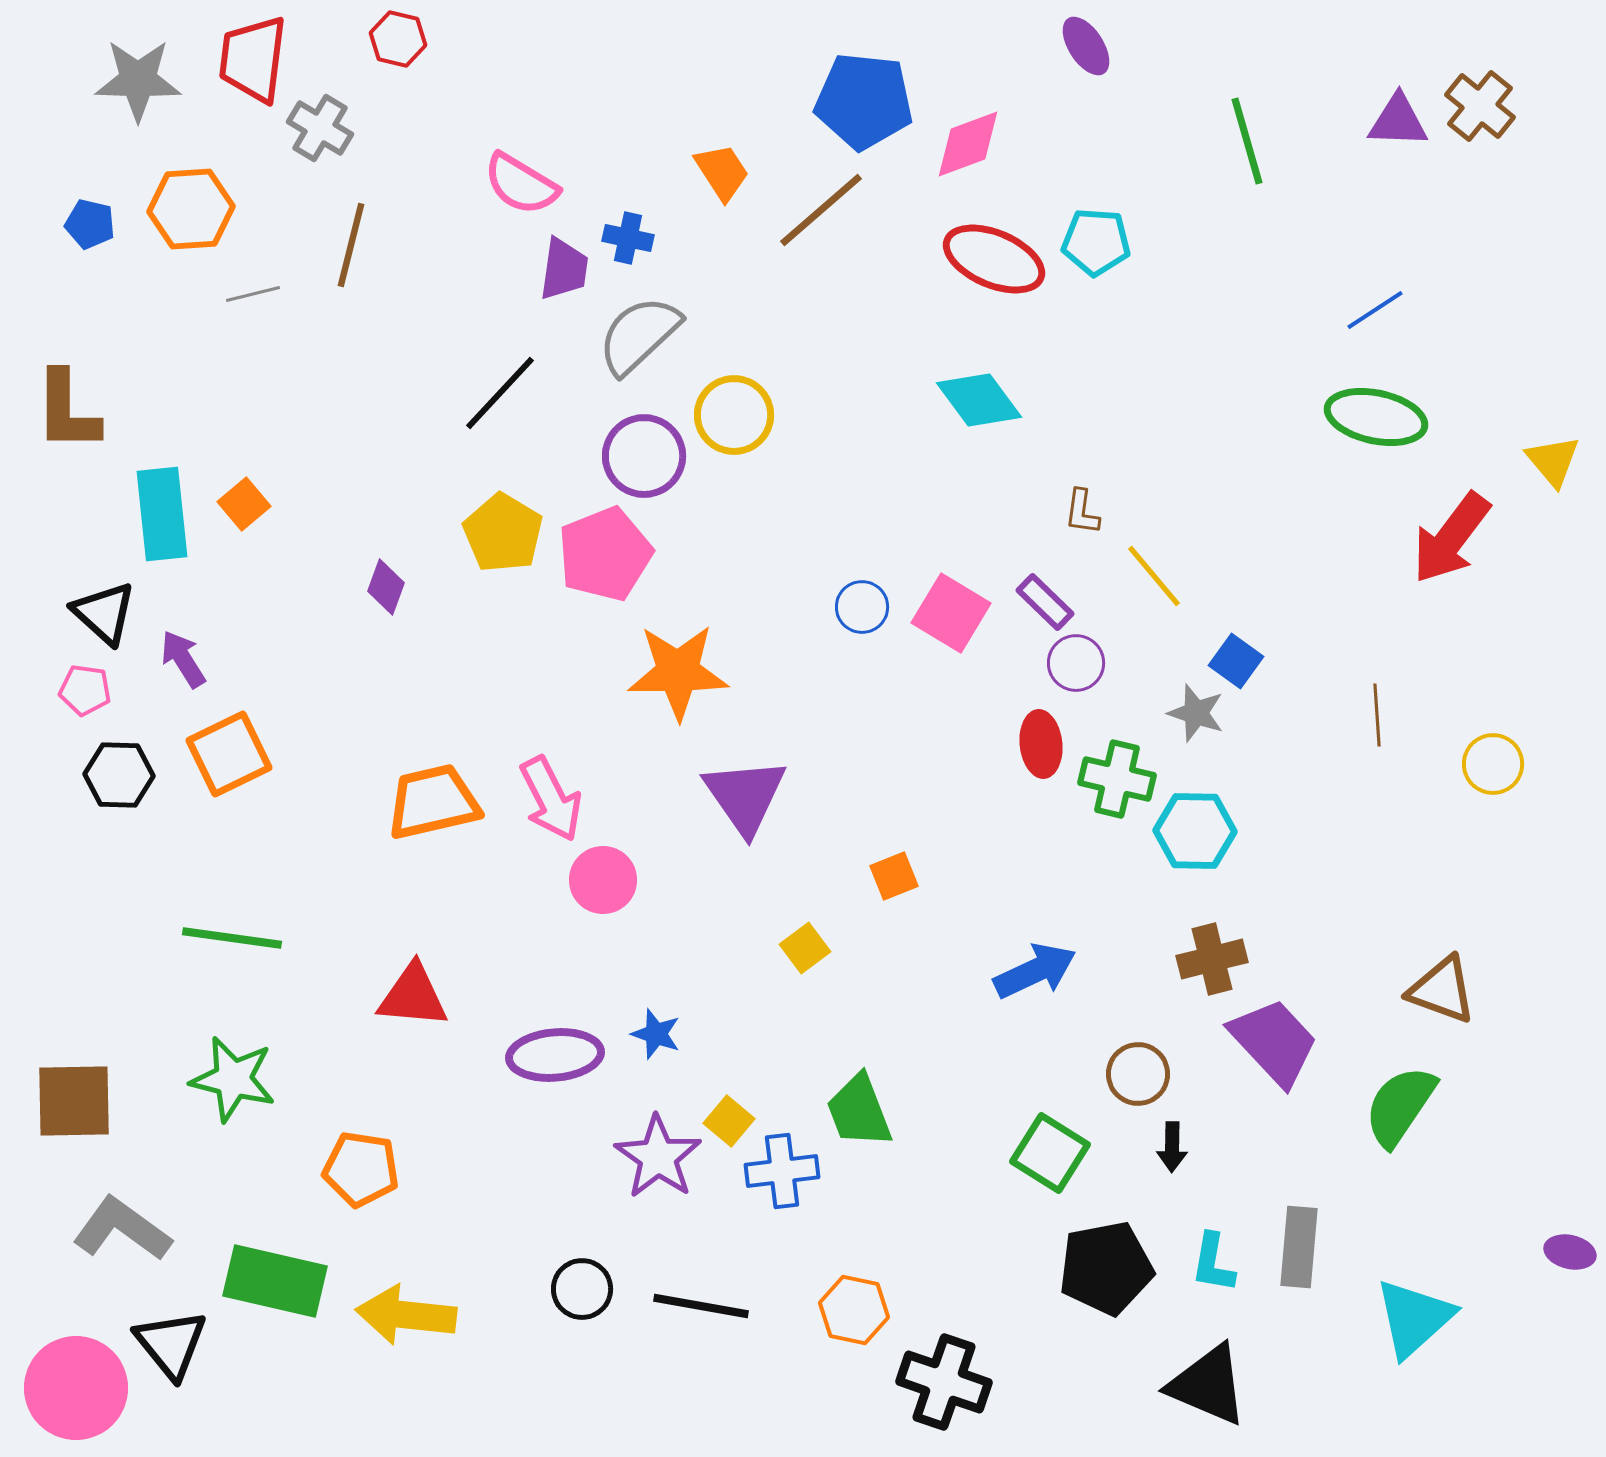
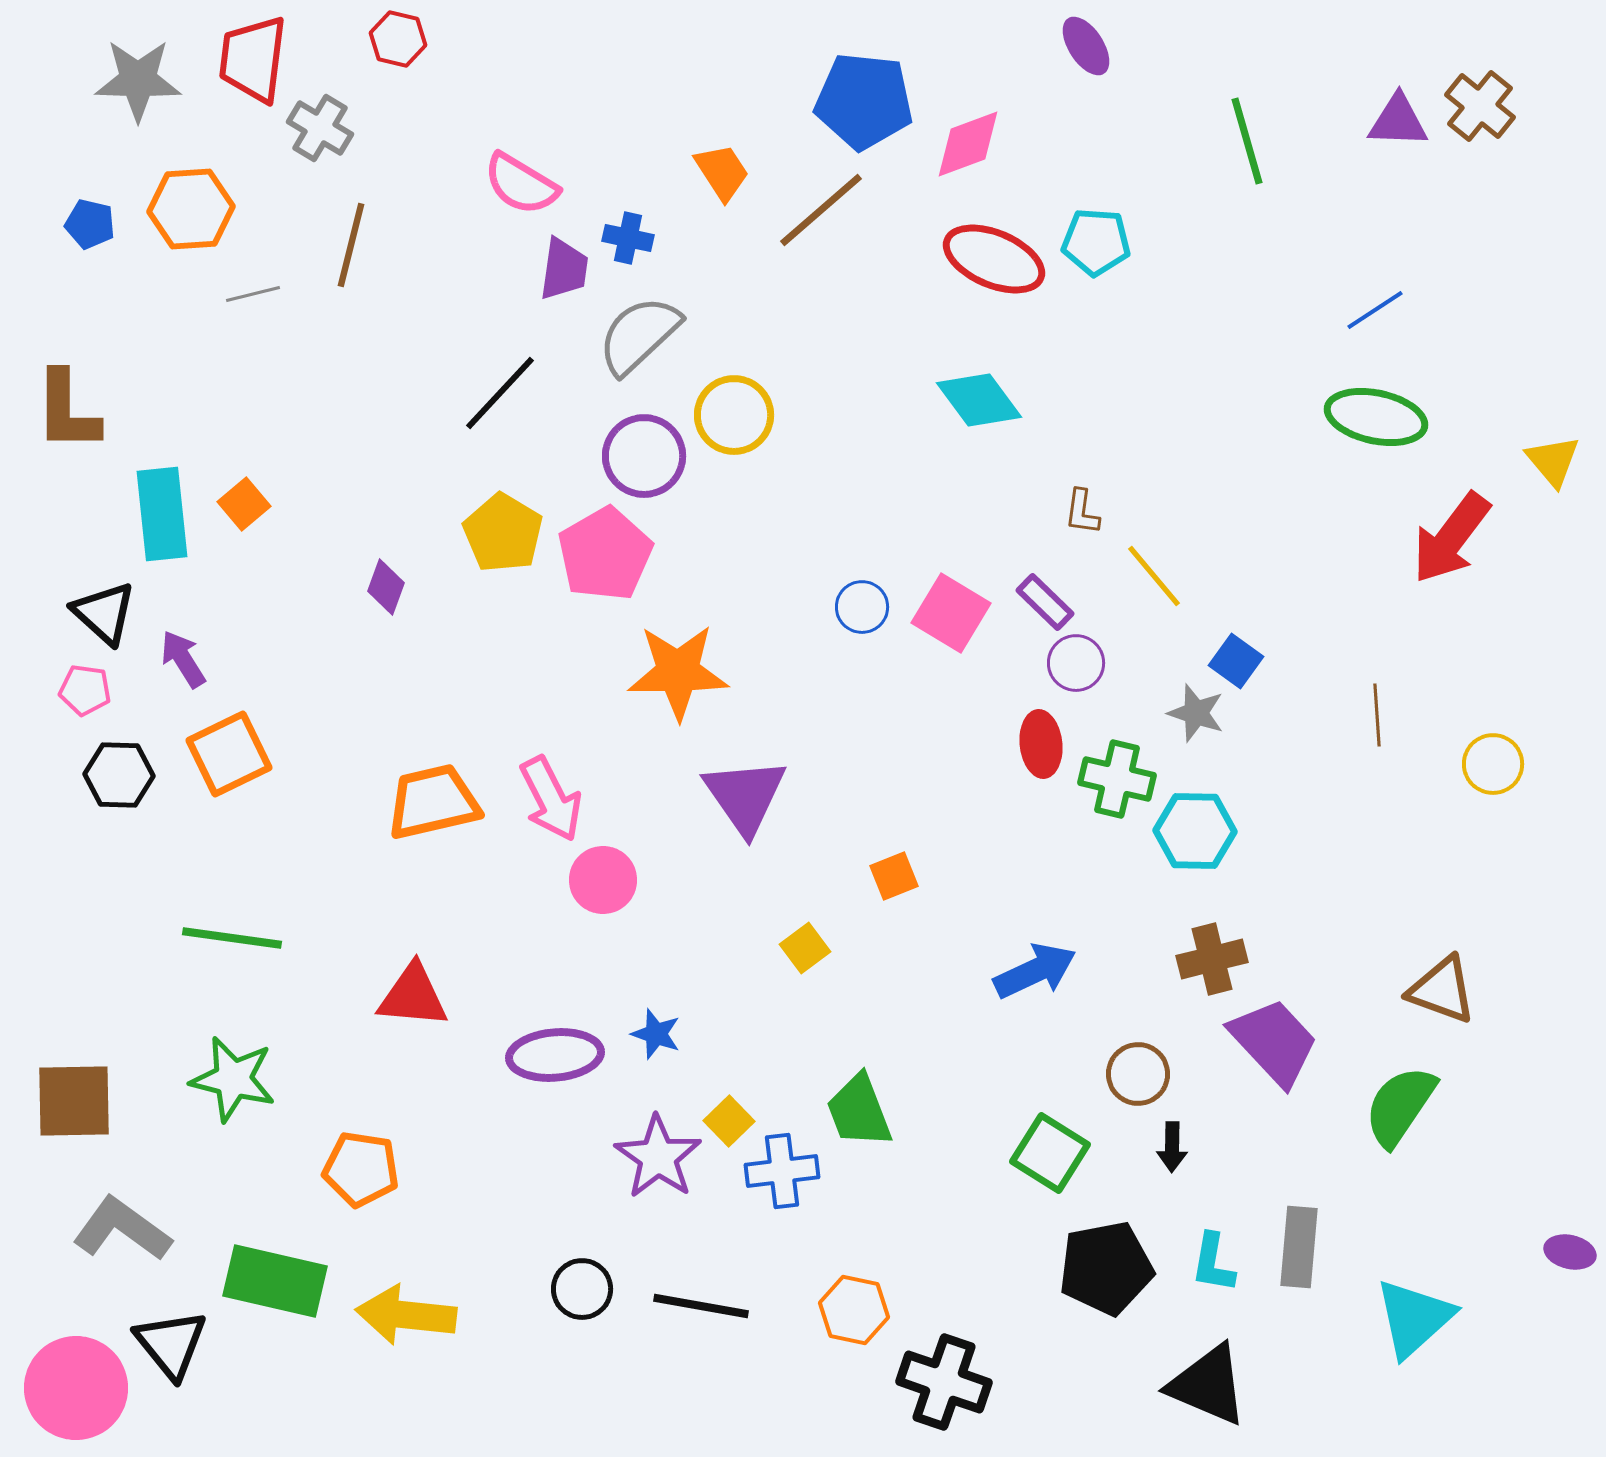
pink pentagon at (605, 554): rotated 8 degrees counterclockwise
yellow square at (729, 1121): rotated 6 degrees clockwise
